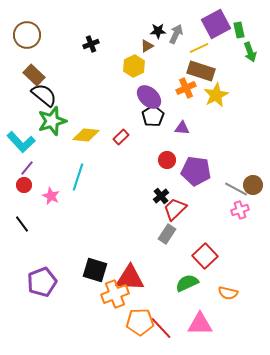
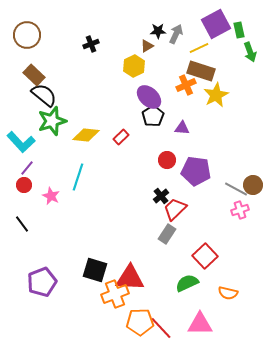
orange cross at (186, 88): moved 3 px up
